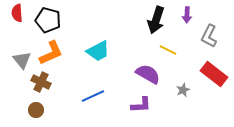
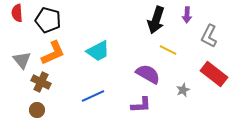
orange L-shape: moved 2 px right
brown circle: moved 1 px right
